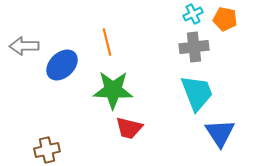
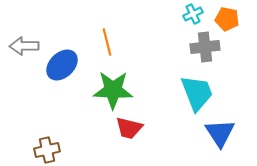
orange pentagon: moved 2 px right
gray cross: moved 11 px right
